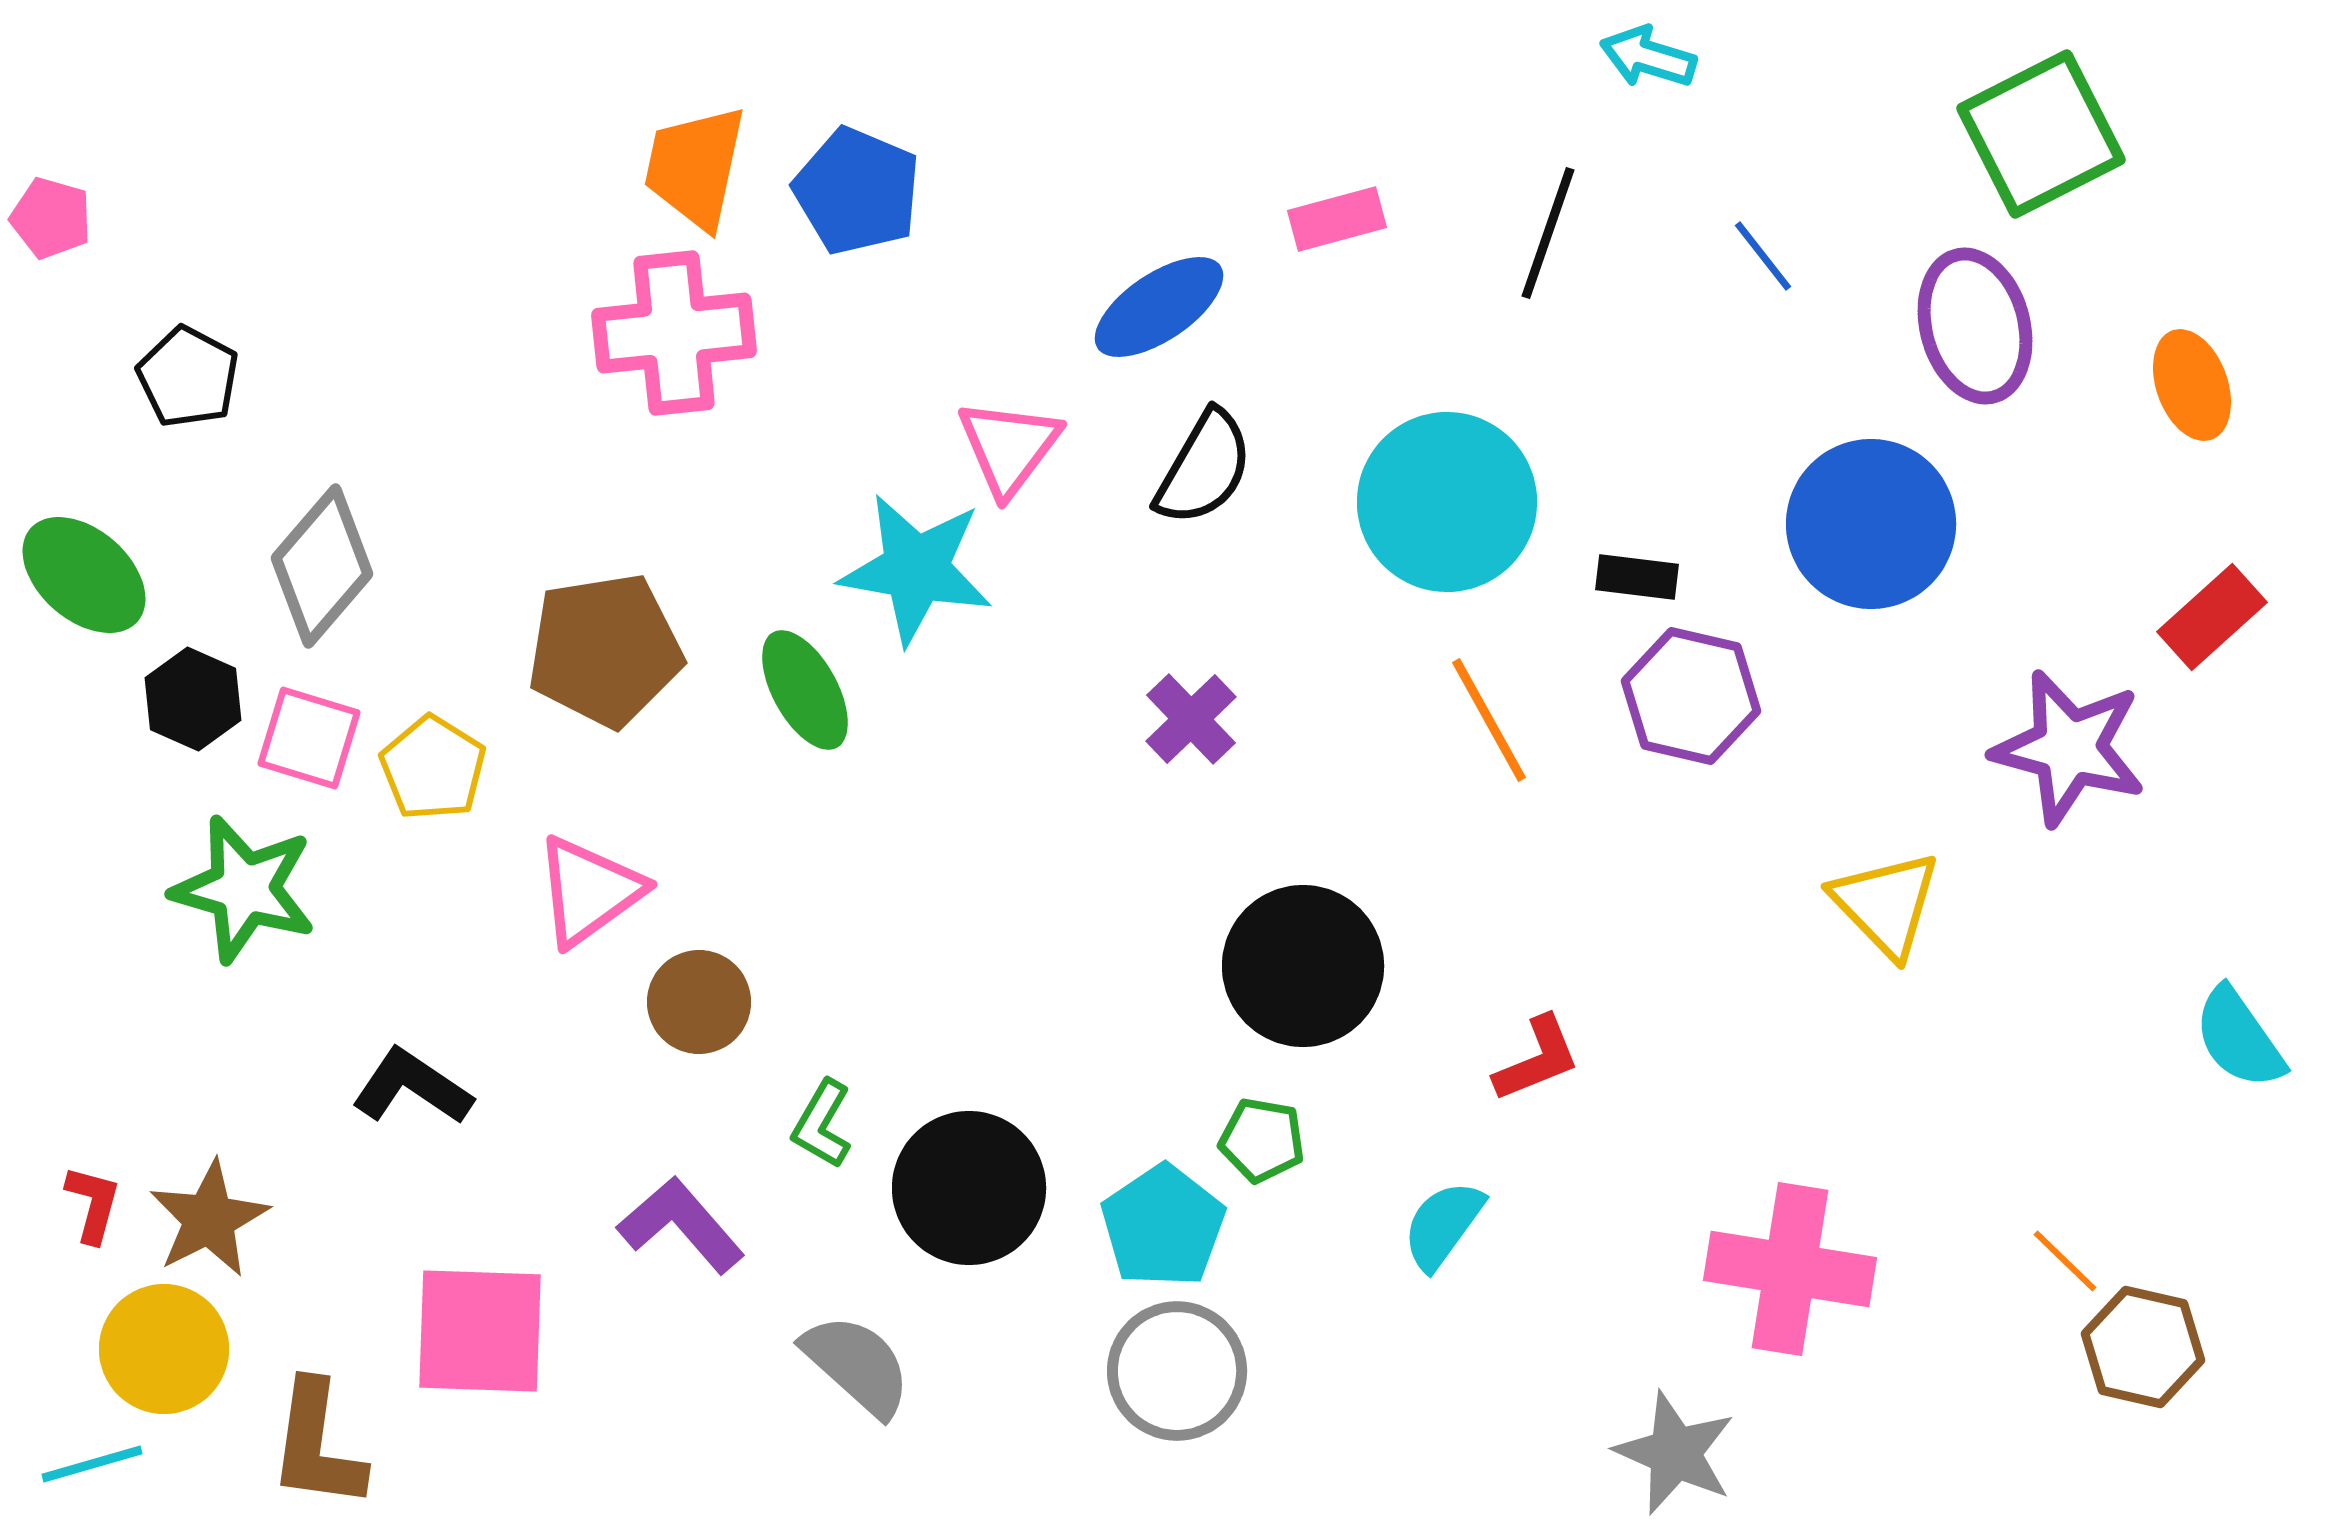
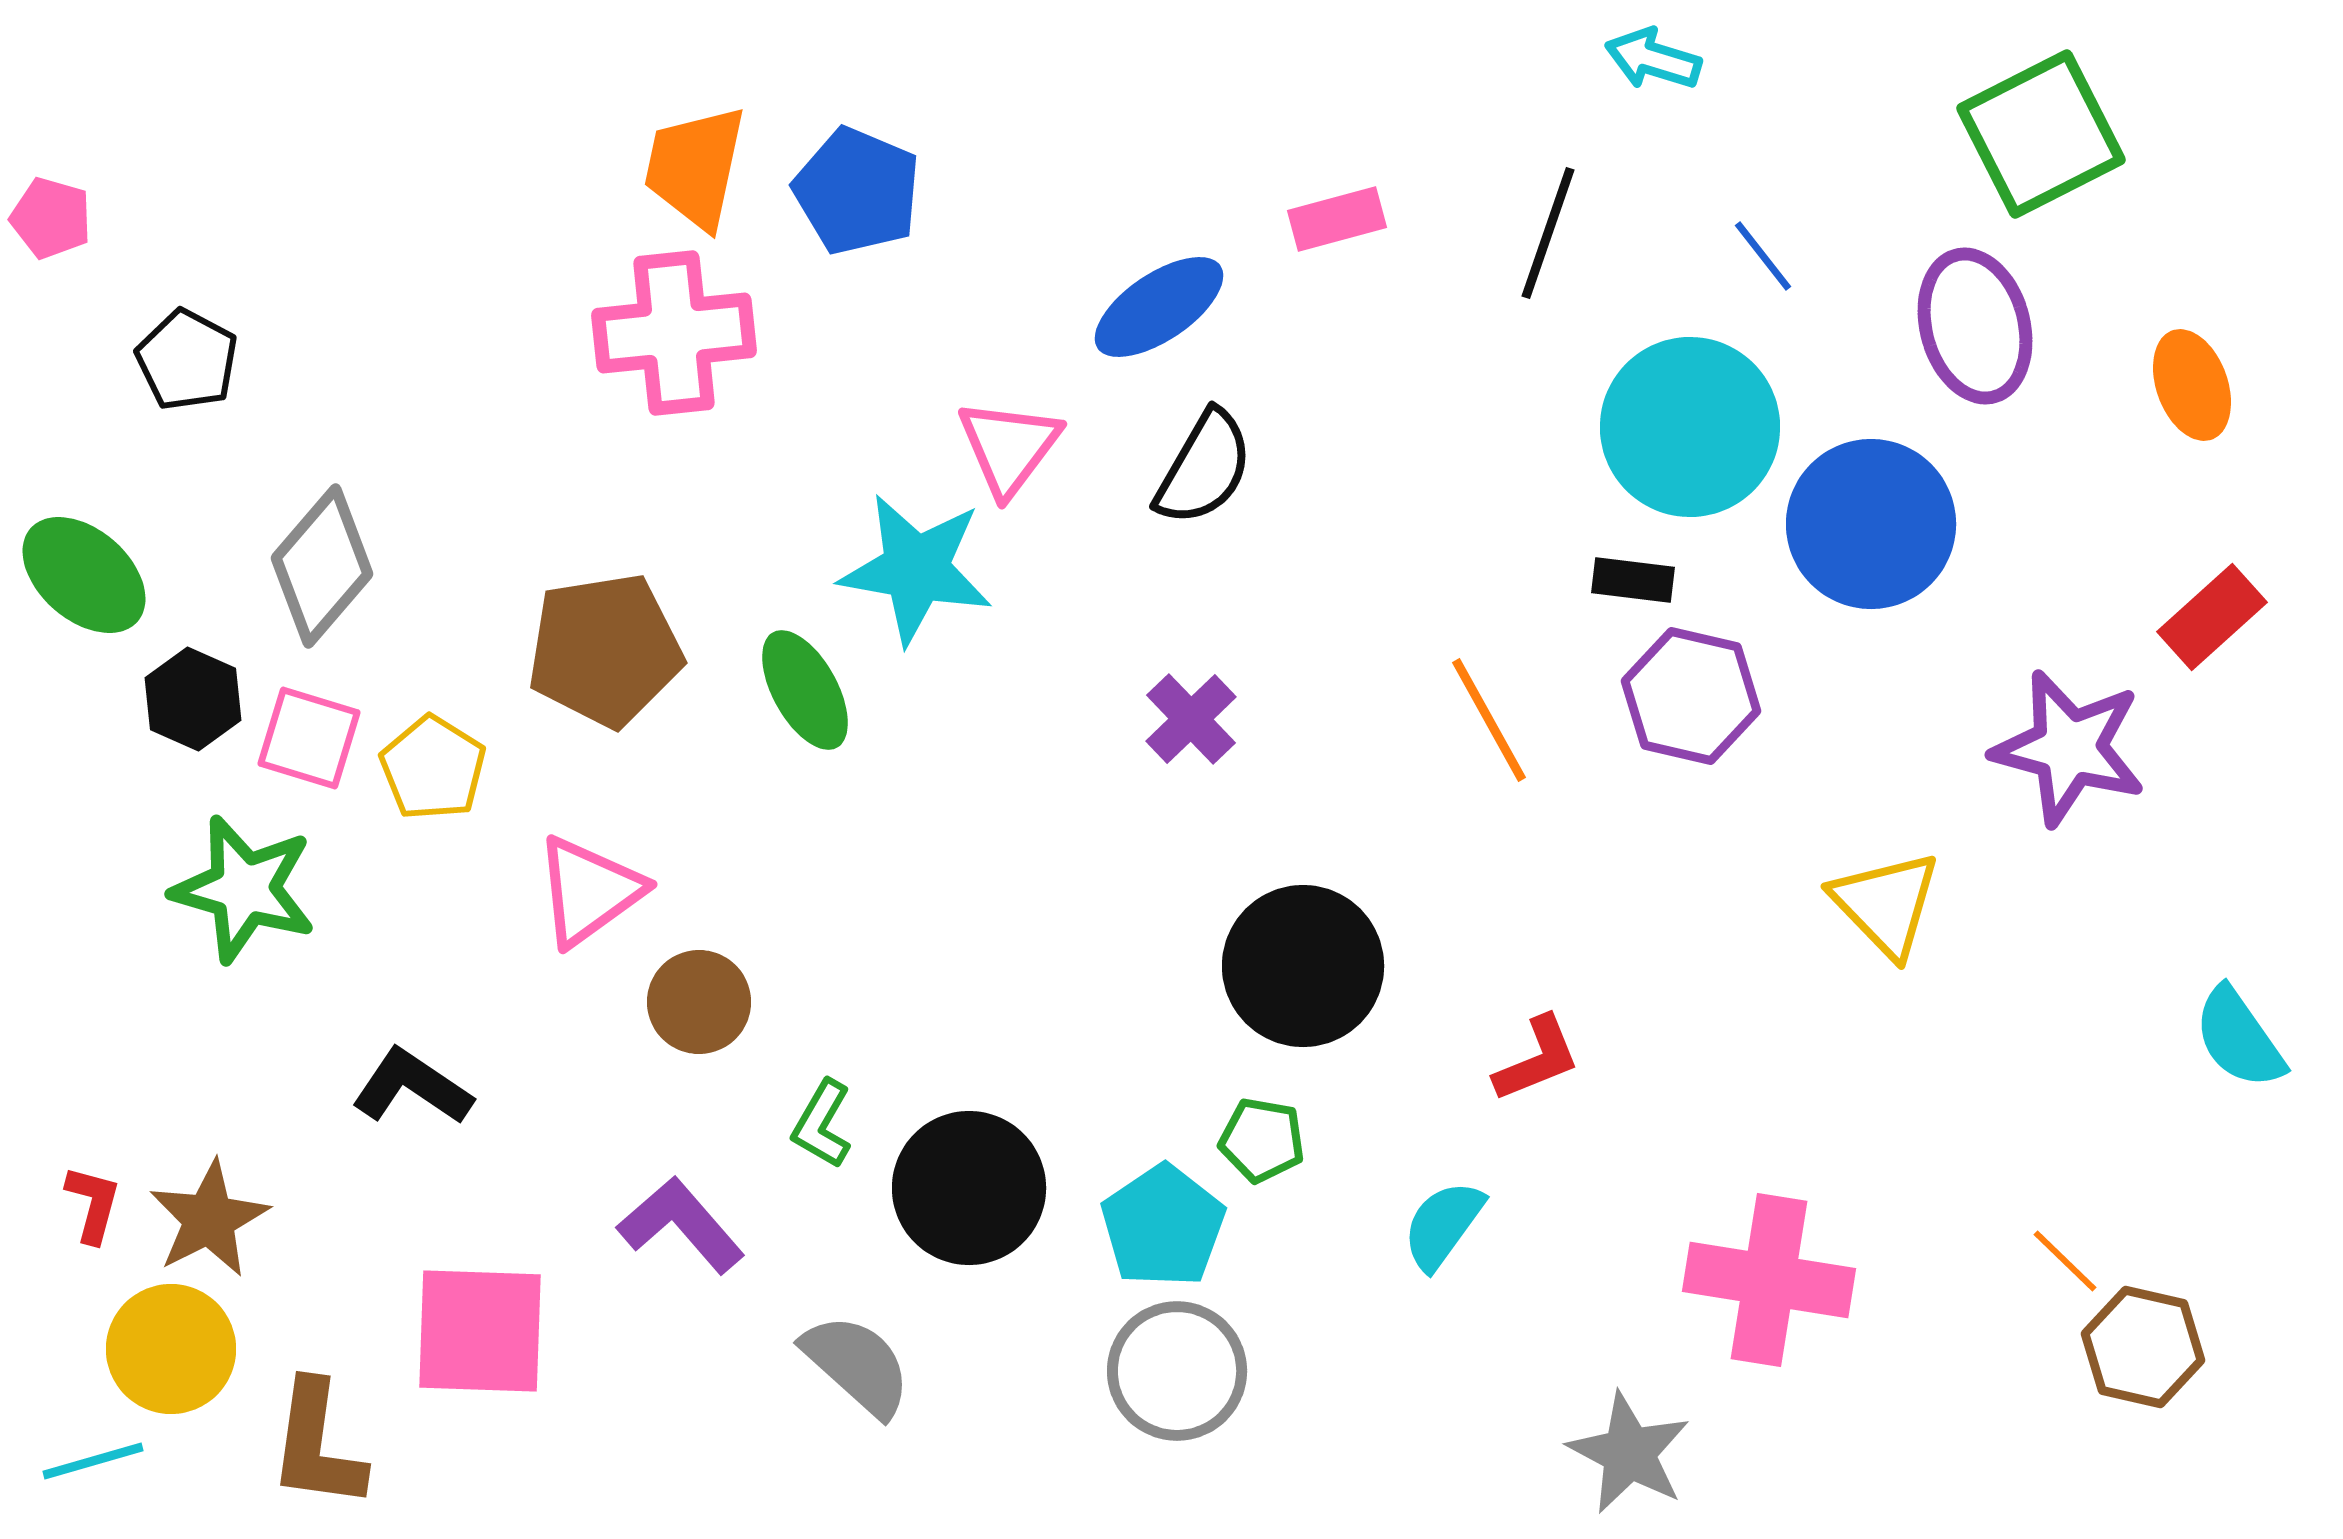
cyan arrow at (1648, 57): moved 5 px right, 2 px down
black pentagon at (188, 377): moved 1 px left, 17 px up
cyan circle at (1447, 502): moved 243 px right, 75 px up
black rectangle at (1637, 577): moved 4 px left, 3 px down
pink cross at (1790, 1269): moved 21 px left, 11 px down
yellow circle at (164, 1349): moved 7 px right
gray star at (1675, 1453): moved 46 px left; rotated 4 degrees clockwise
cyan line at (92, 1464): moved 1 px right, 3 px up
